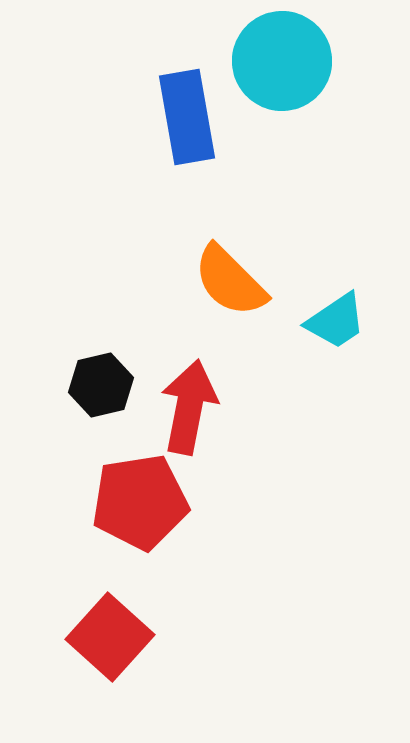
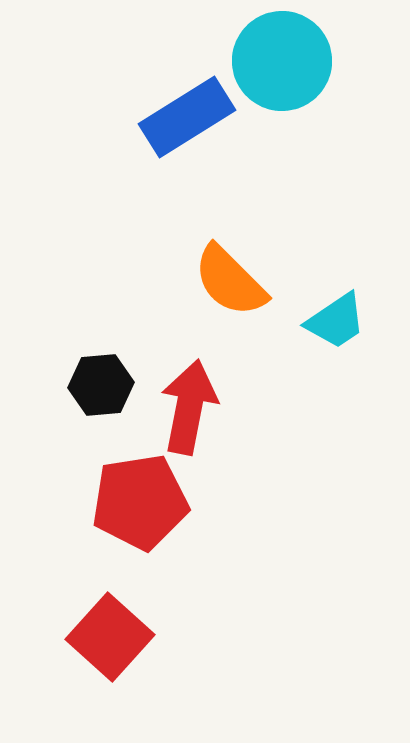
blue rectangle: rotated 68 degrees clockwise
black hexagon: rotated 8 degrees clockwise
